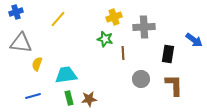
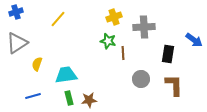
green star: moved 3 px right, 2 px down
gray triangle: moved 4 px left; rotated 40 degrees counterclockwise
brown star: moved 1 px down
